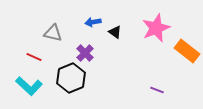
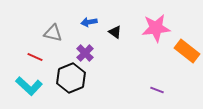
blue arrow: moved 4 px left
pink star: rotated 16 degrees clockwise
red line: moved 1 px right
